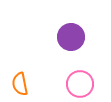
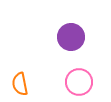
pink circle: moved 1 px left, 2 px up
